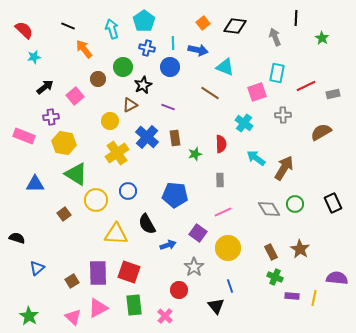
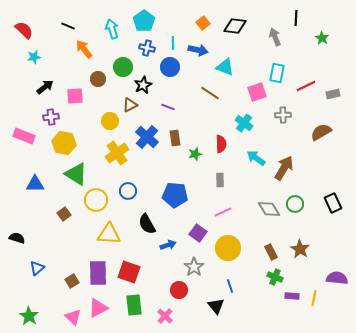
pink square at (75, 96): rotated 36 degrees clockwise
yellow triangle at (116, 234): moved 7 px left
